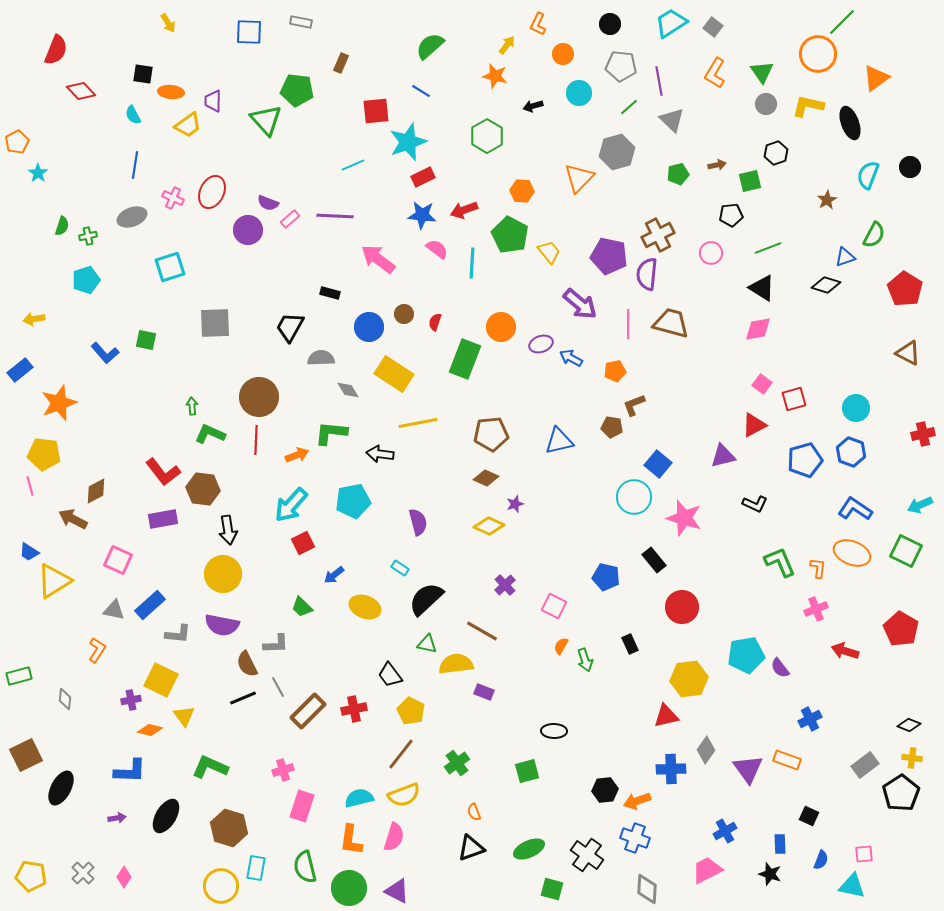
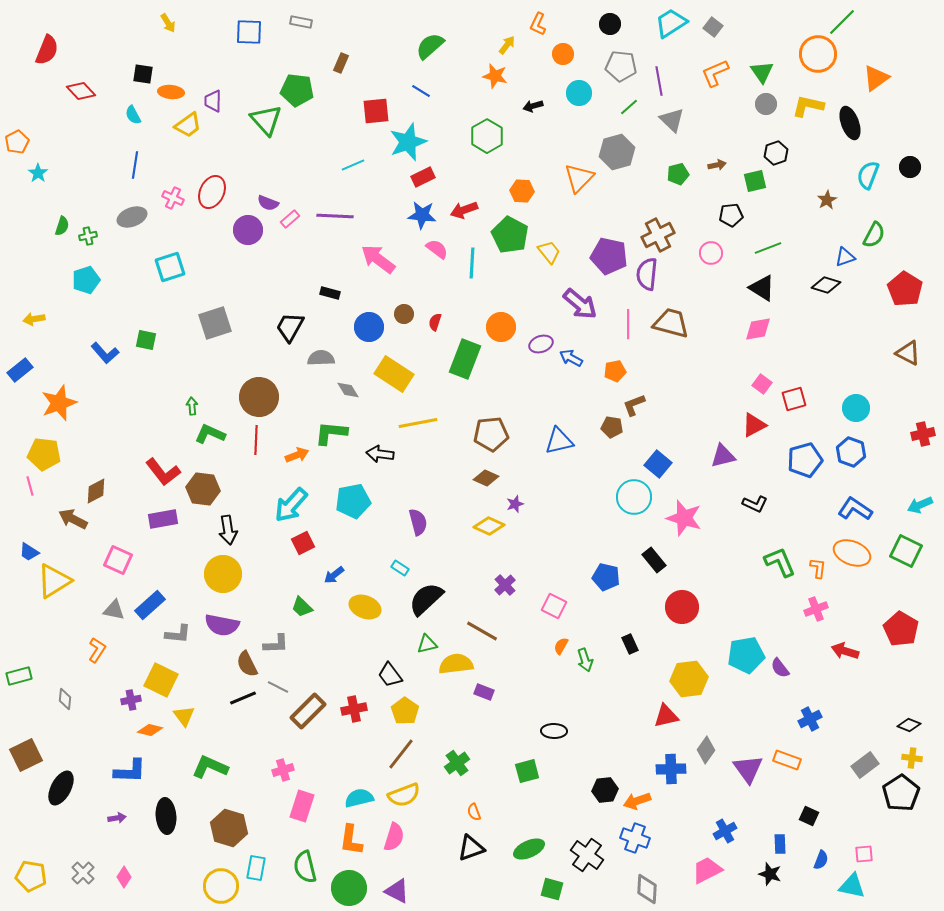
red semicircle at (56, 50): moved 9 px left
orange L-shape at (715, 73): rotated 36 degrees clockwise
green square at (750, 181): moved 5 px right
gray square at (215, 323): rotated 16 degrees counterclockwise
green triangle at (427, 644): rotated 25 degrees counterclockwise
gray line at (278, 687): rotated 35 degrees counterclockwise
yellow pentagon at (411, 711): moved 6 px left; rotated 8 degrees clockwise
black ellipse at (166, 816): rotated 36 degrees counterclockwise
